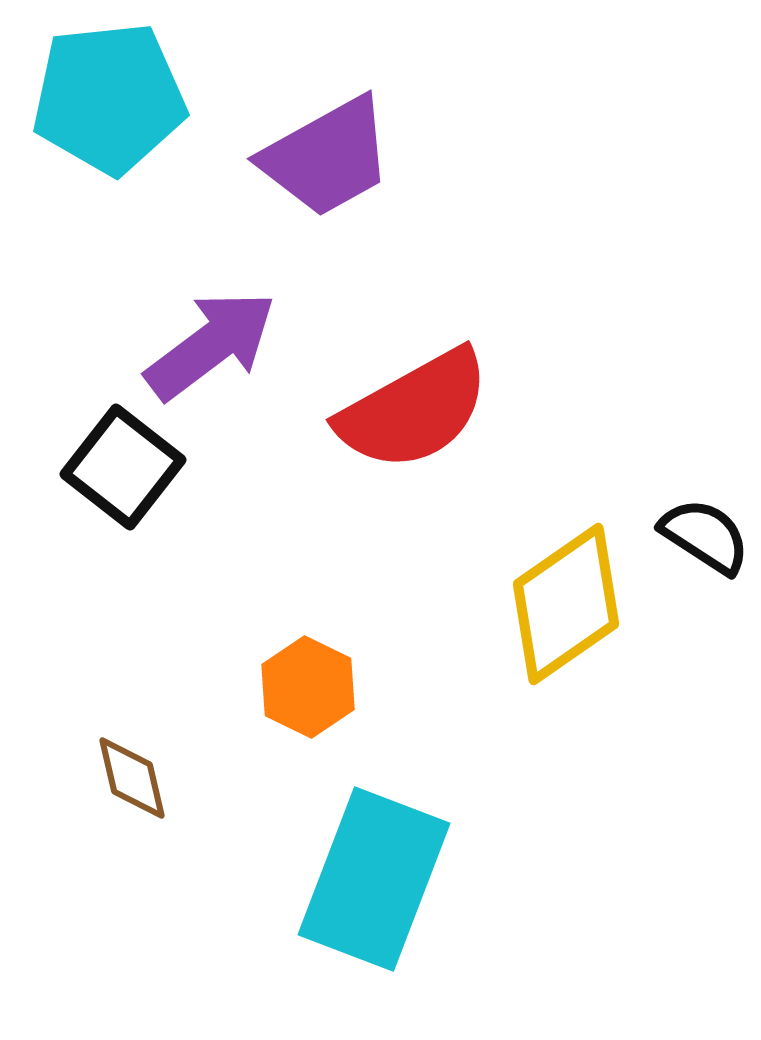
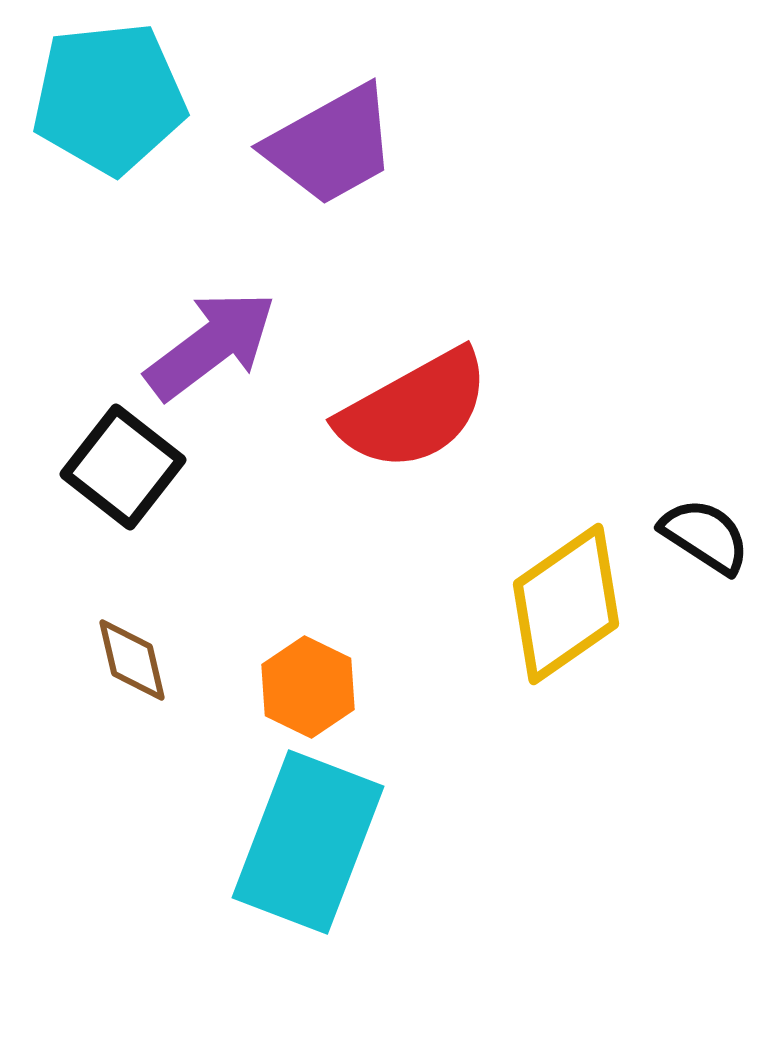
purple trapezoid: moved 4 px right, 12 px up
brown diamond: moved 118 px up
cyan rectangle: moved 66 px left, 37 px up
